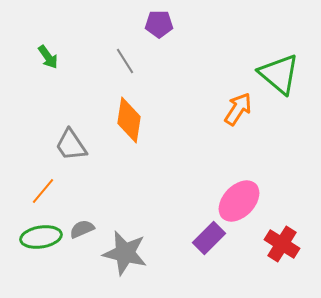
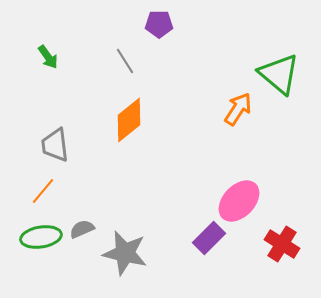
orange diamond: rotated 42 degrees clockwise
gray trapezoid: moved 16 px left; rotated 27 degrees clockwise
